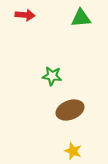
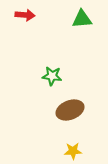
green triangle: moved 1 px right, 1 px down
yellow star: rotated 24 degrees counterclockwise
